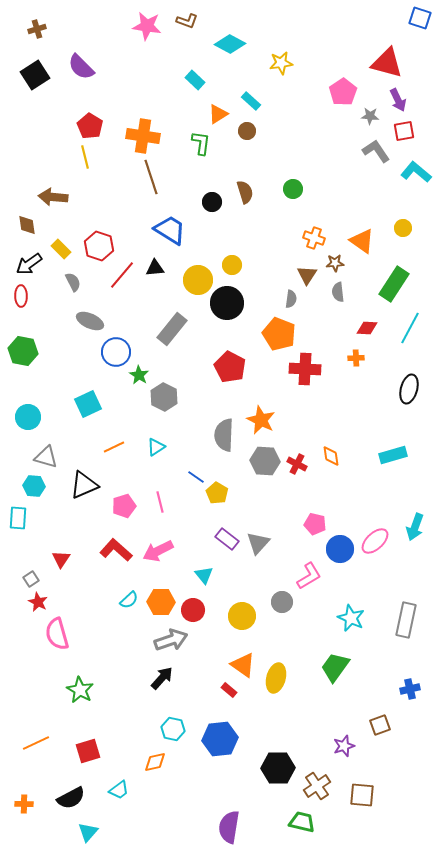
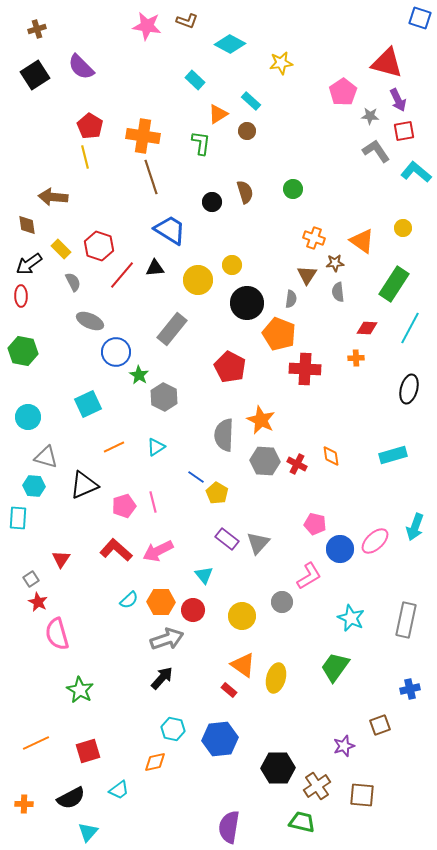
black circle at (227, 303): moved 20 px right
pink line at (160, 502): moved 7 px left
gray arrow at (171, 640): moved 4 px left, 1 px up
